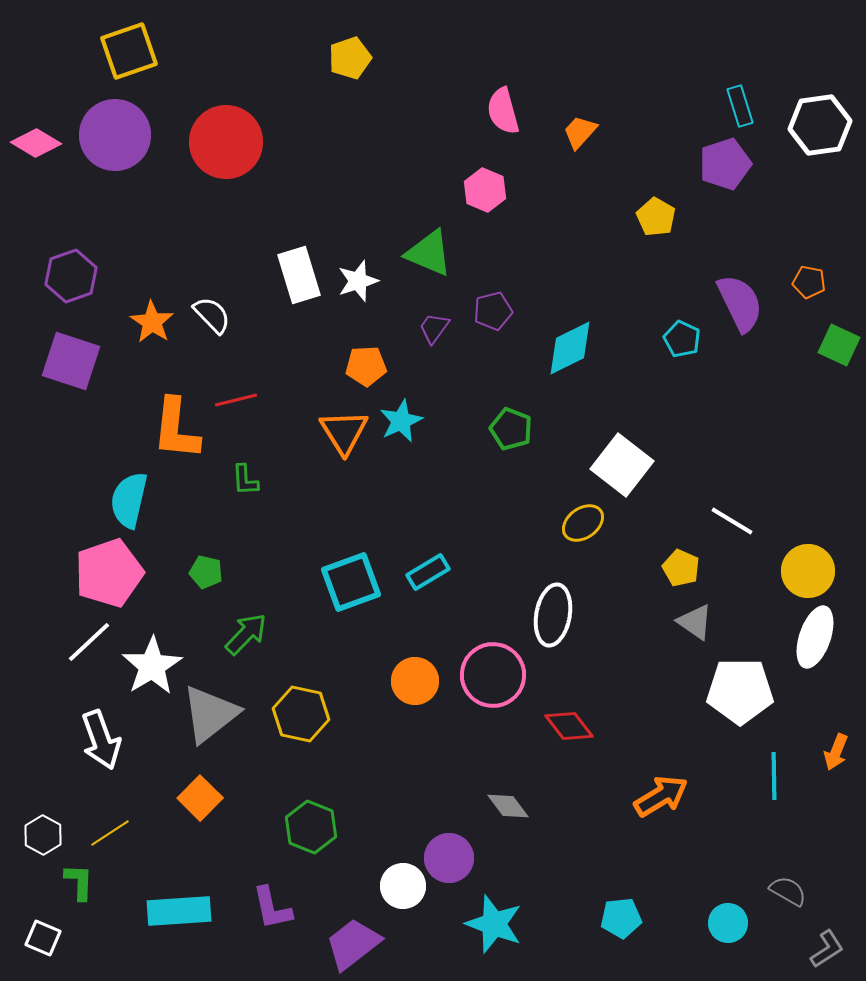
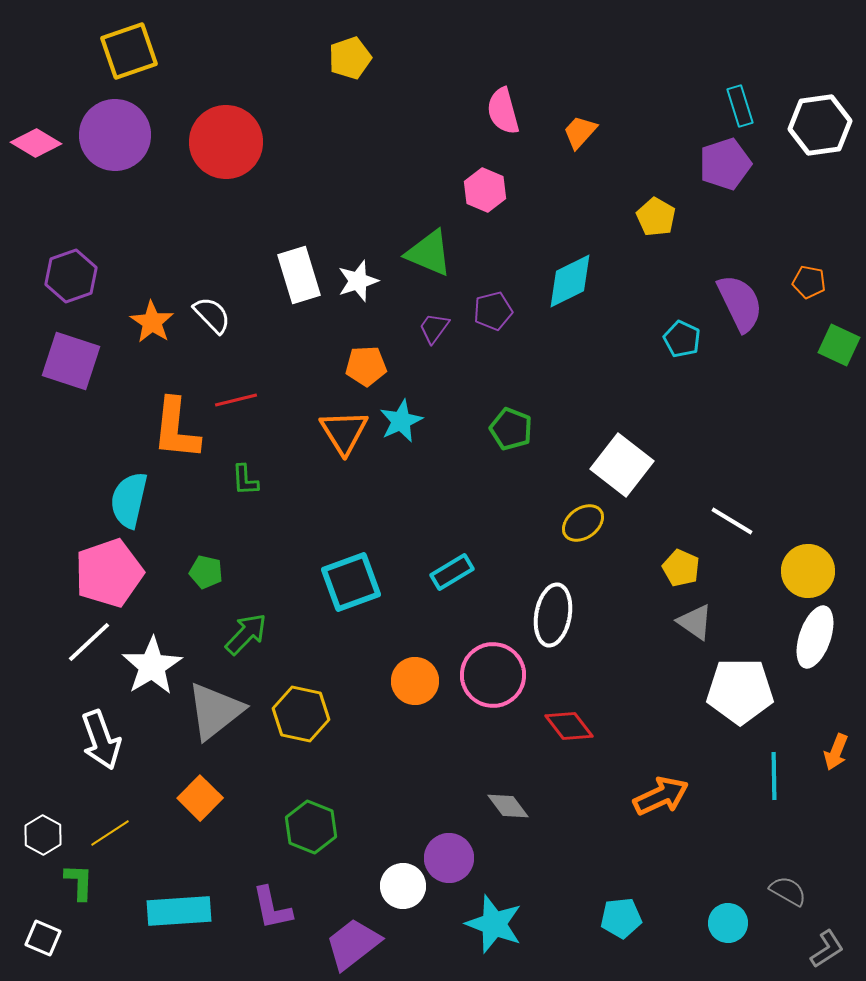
cyan diamond at (570, 348): moved 67 px up
cyan rectangle at (428, 572): moved 24 px right
gray triangle at (210, 714): moved 5 px right, 3 px up
orange arrow at (661, 796): rotated 6 degrees clockwise
